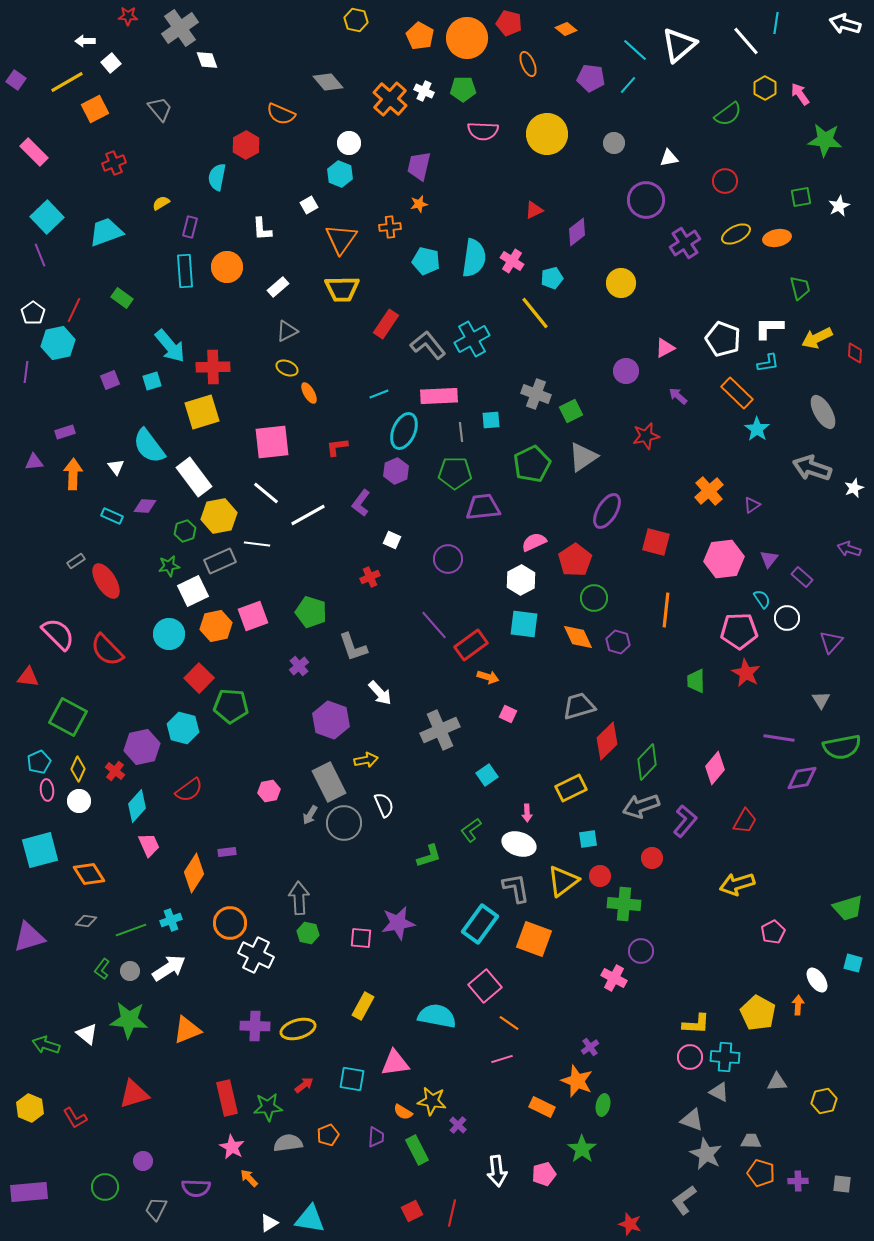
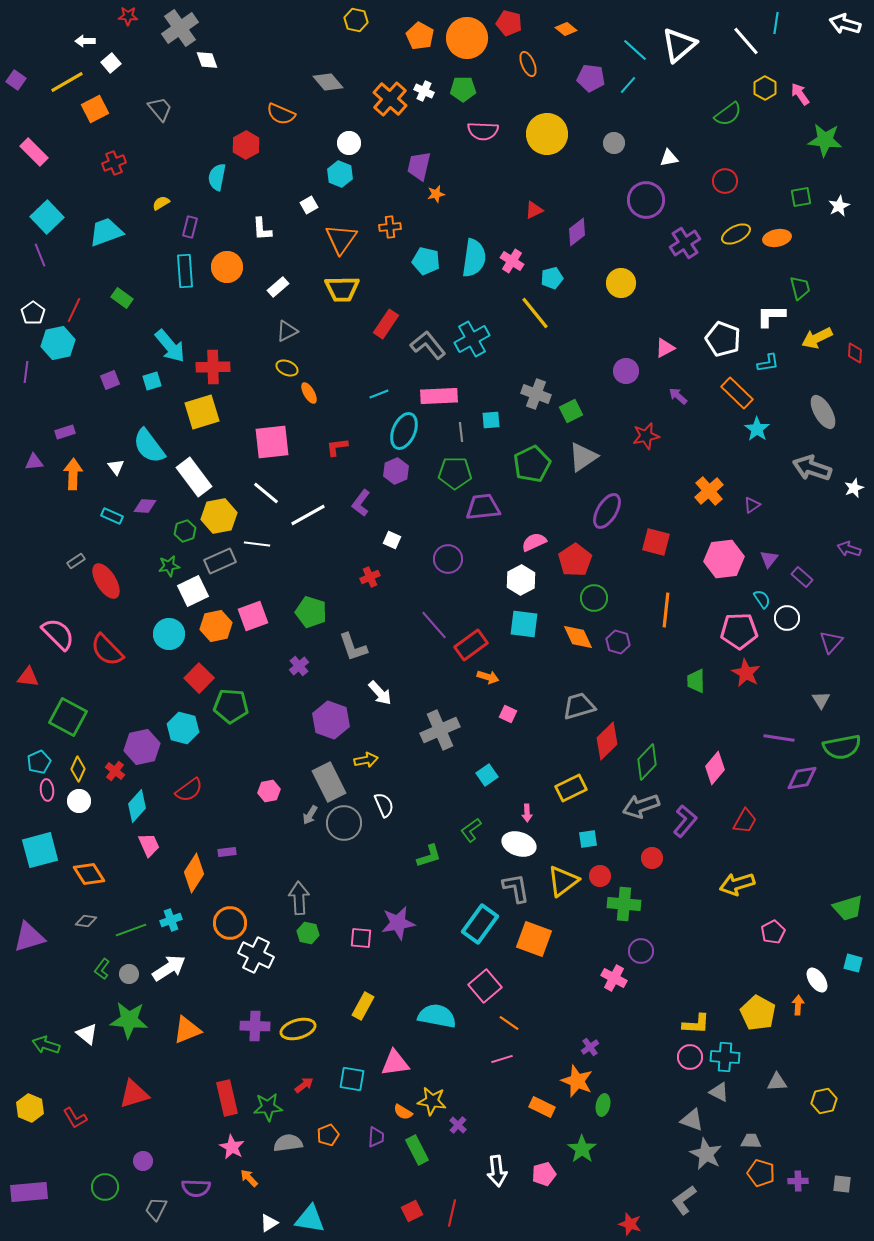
orange star at (419, 204): moved 17 px right, 10 px up
white L-shape at (769, 328): moved 2 px right, 12 px up
gray circle at (130, 971): moved 1 px left, 3 px down
